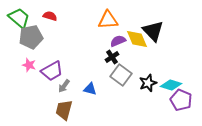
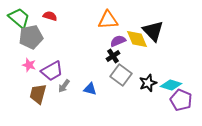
black cross: moved 1 px right, 1 px up
brown trapezoid: moved 26 px left, 16 px up
